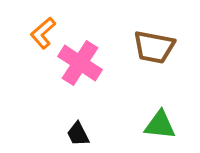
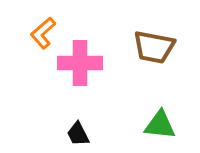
pink cross: rotated 33 degrees counterclockwise
